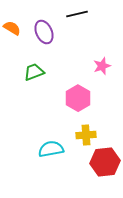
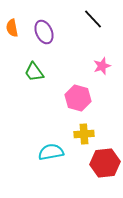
black line: moved 16 px right, 5 px down; rotated 60 degrees clockwise
orange semicircle: rotated 132 degrees counterclockwise
green trapezoid: rotated 105 degrees counterclockwise
pink hexagon: rotated 15 degrees counterclockwise
yellow cross: moved 2 px left, 1 px up
cyan semicircle: moved 3 px down
red hexagon: moved 1 px down
